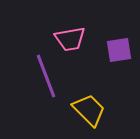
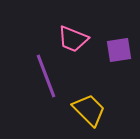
pink trapezoid: moved 3 px right; rotated 32 degrees clockwise
